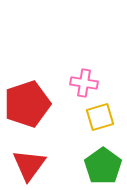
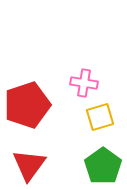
red pentagon: moved 1 px down
